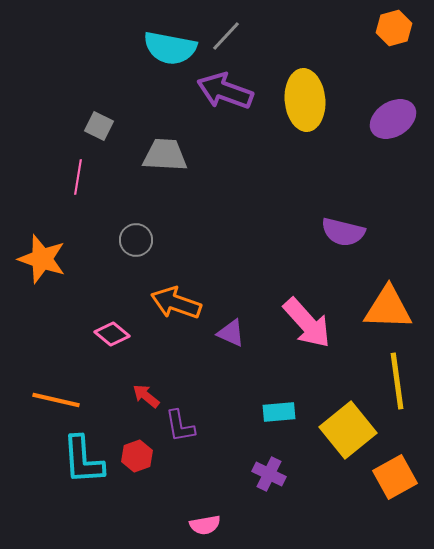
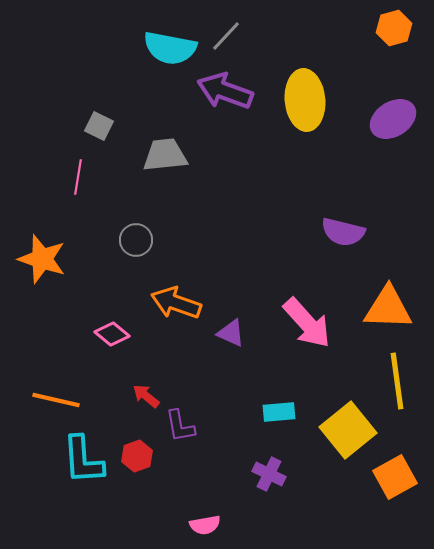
gray trapezoid: rotated 9 degrees counterclockwise
